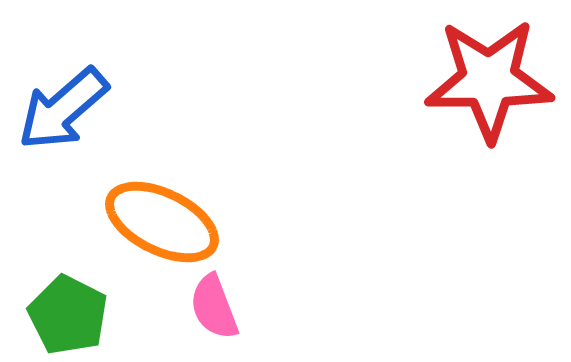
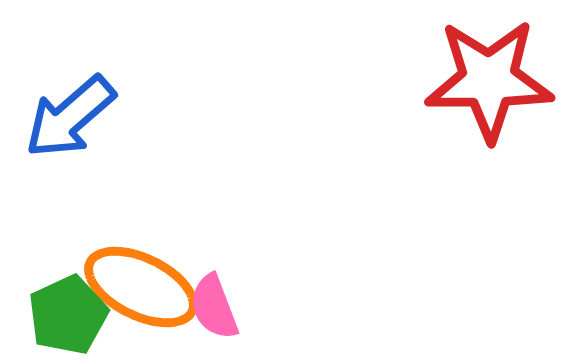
blue arrow: moved 7 px right, 8 px down
orange ellipse: moved 21 px left, 65 px down
green pentagon: rotated 20 degrees clockwise
